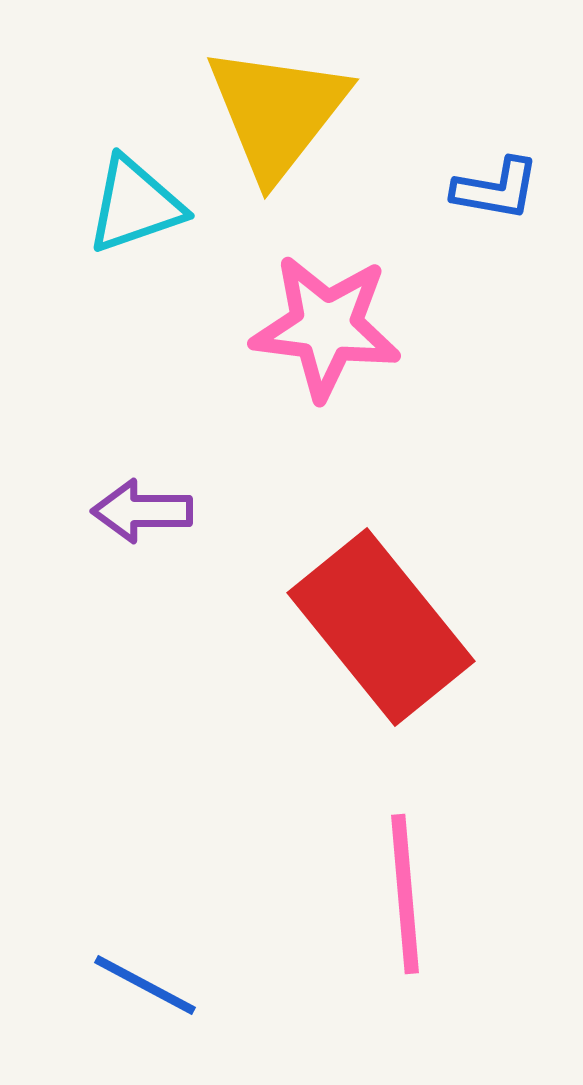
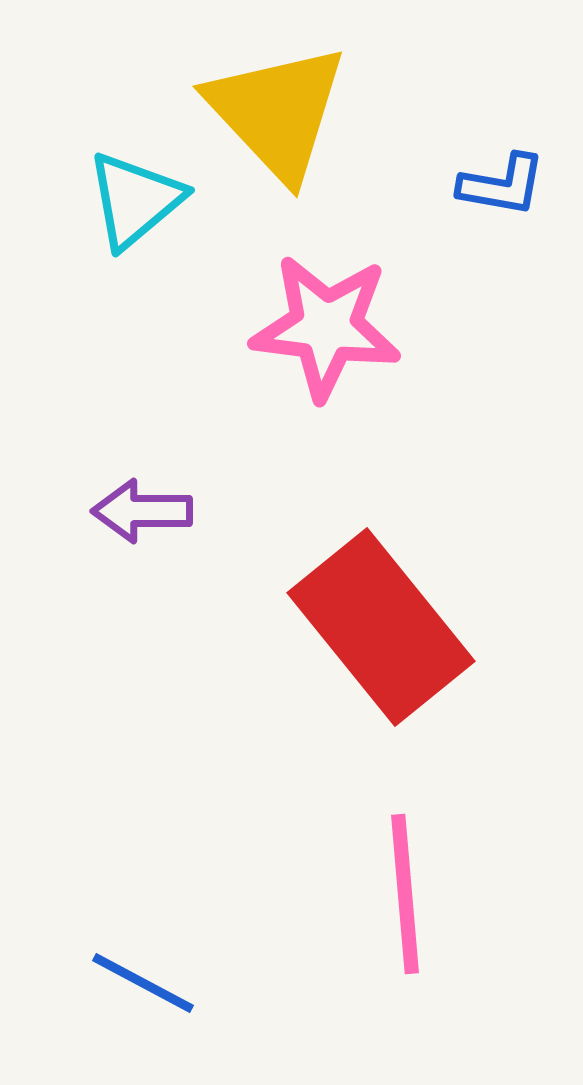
yellow triangle: rotated 21 degrees counterclockwise
blue L-shape: moved 6 px right, 4 px up
cyan triangle: moved 5 px up; rotated 21 degrees counterclockwise
blue line: moved 2 px left, 2 px up
